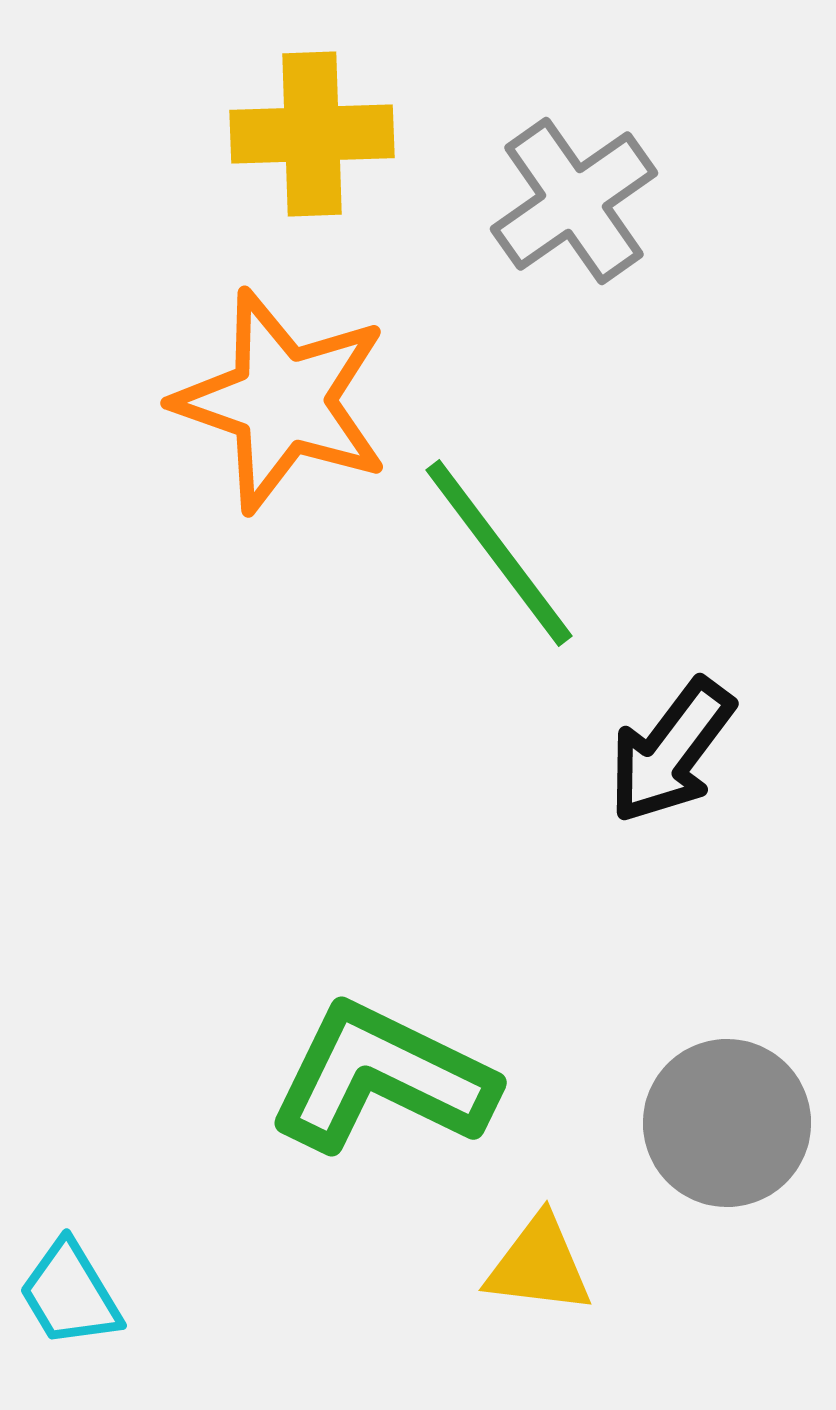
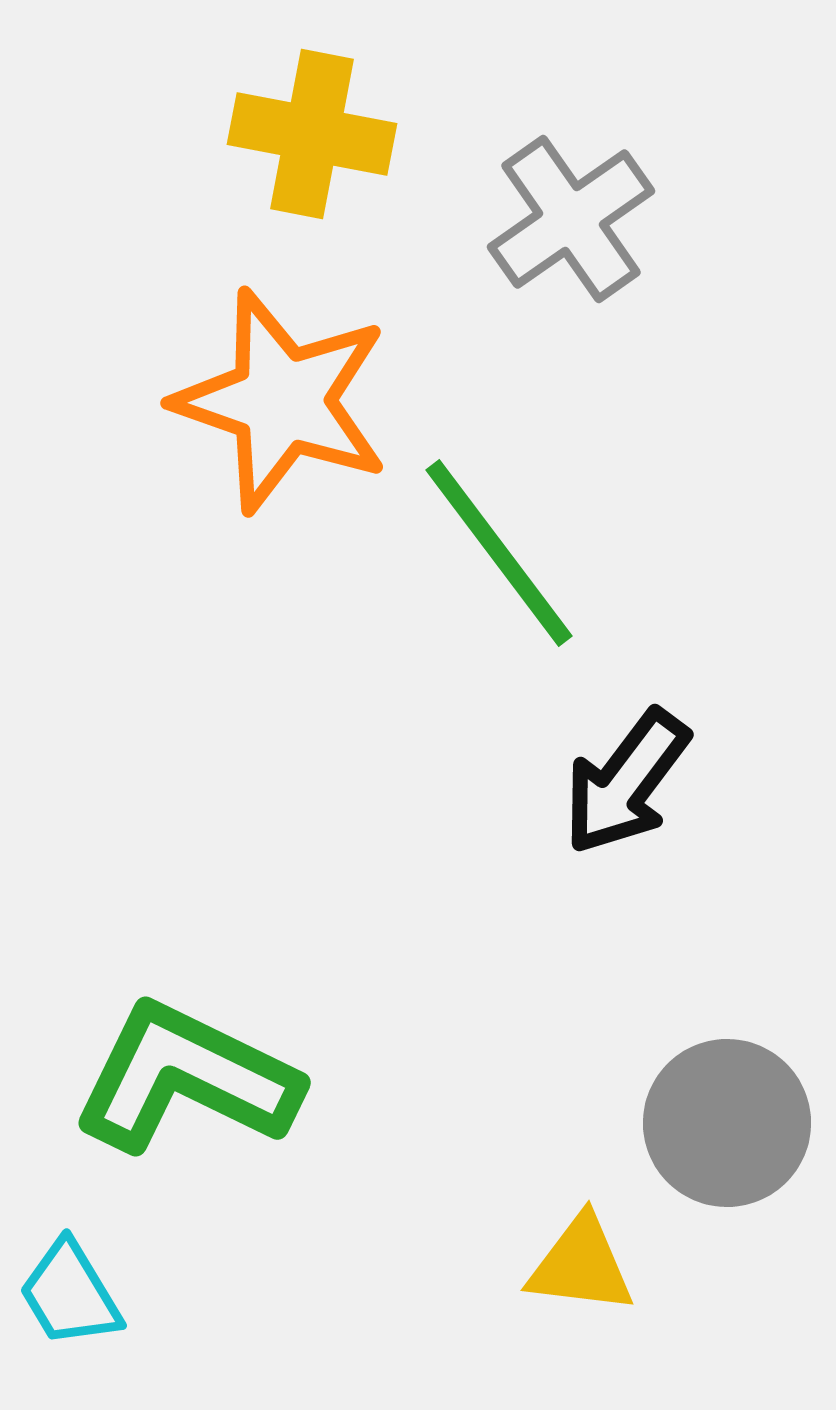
yellow cross: rotated 13 degrees clockwise
gray cross: moved 3 px left, 18 px down
black arrow: moved 45 px left, 31 px down
green L-shape: moved 196 px left
yellow triangle: moved 42 px right
